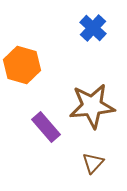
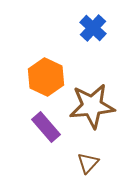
orange hexagon: moved 24 px right, 12 px down; rotated 9 degrees clockwise
brown triangle: moved 5 px left
